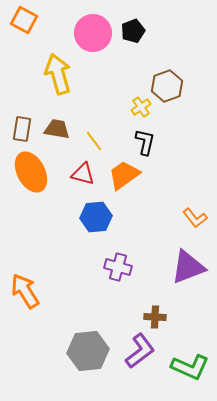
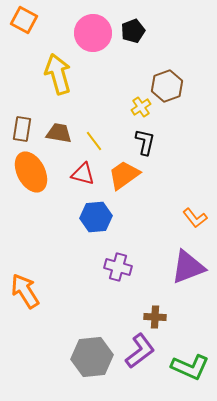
brown trapezoid: moved 2 px right, 4 px down
gray hexagon: moved 4 px right, 6 px down
